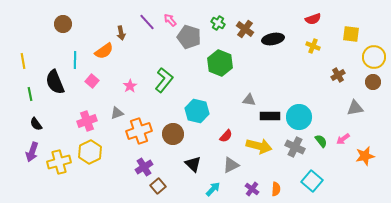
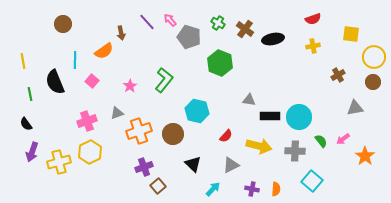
yellow cross at (313, 46): rotated 32 degrees counterclockwise
black semicircle at (36, 124): moved 10 px left
gray cross at (295, 147): moved 4 px down; rotated 24 degrees counterclockwise
orange star at (365, 156): rotated 24 degrees counterclockwise
purple cross at (144, 167): rotated 12 degrees clockwise
purple cross at (252, 189): rotated 24 degrees counterclockwise
